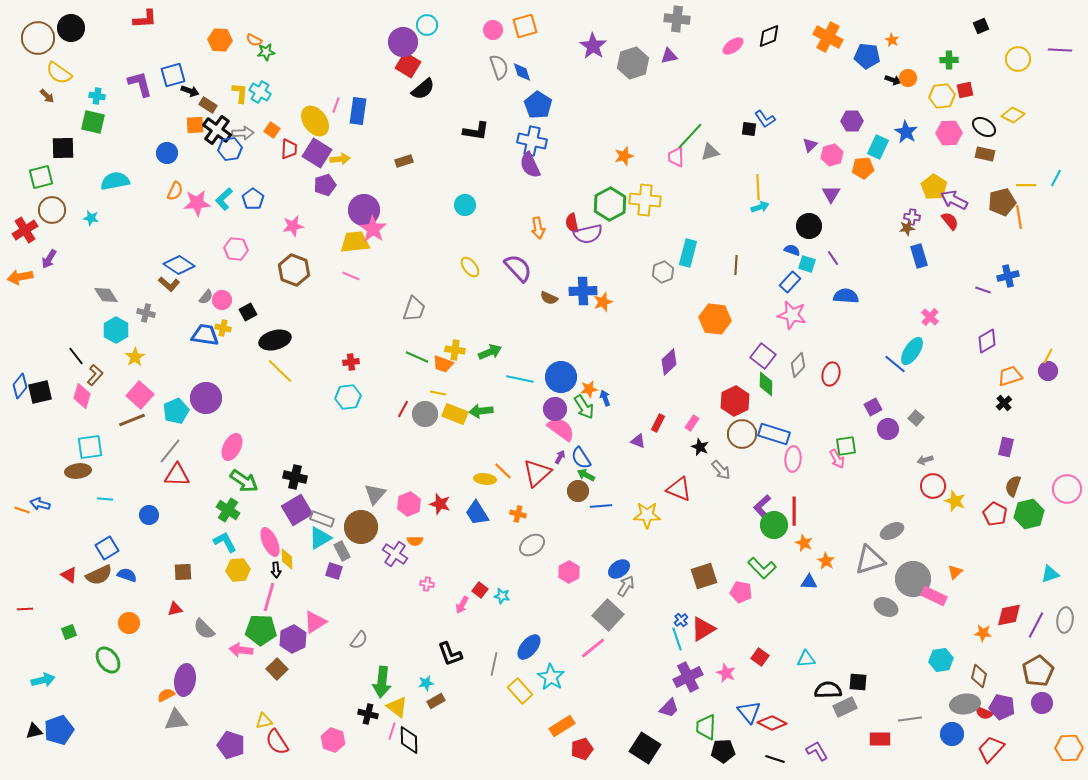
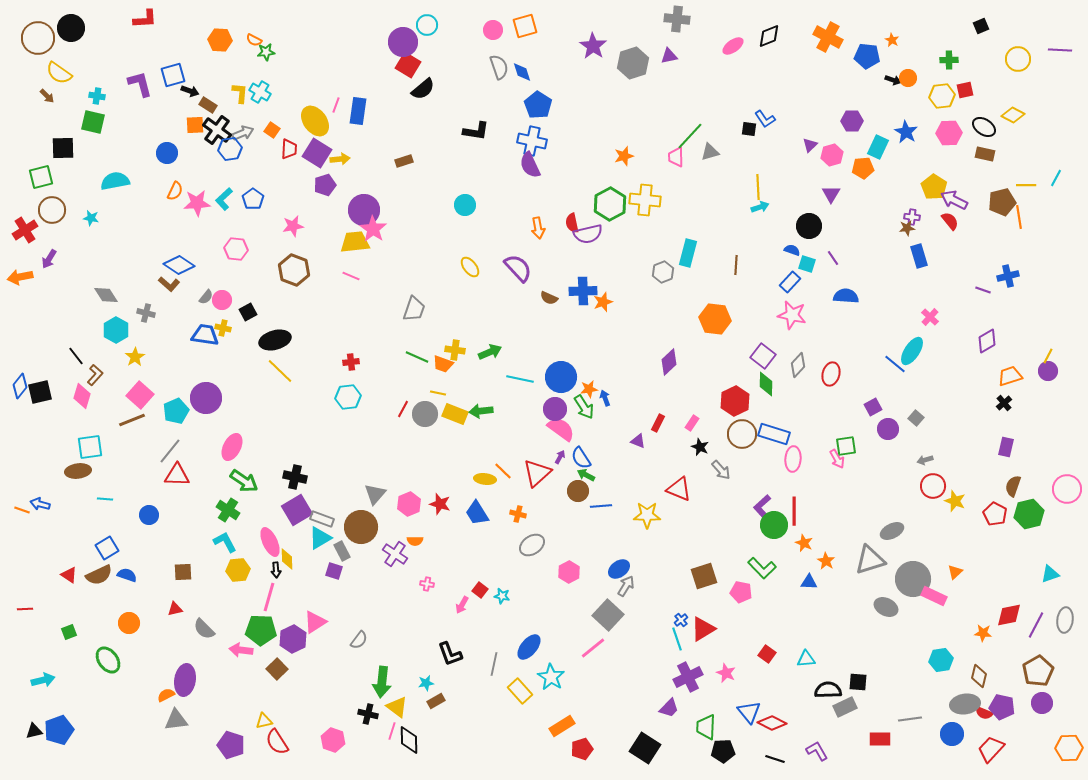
gray arrow at (243, 133): rotated 20 degrees counterclockwise
red square at (760, 657): moved 7 px right, 3 px up
